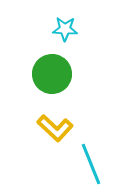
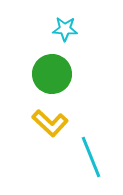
yellow L-shape: moved 5 px left, 5 px up
cyan line: moved 7 px up
